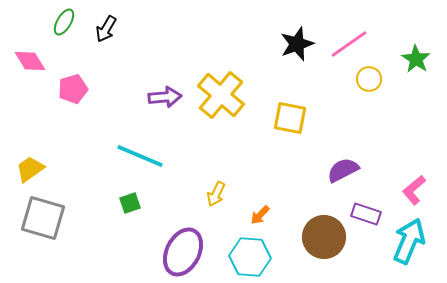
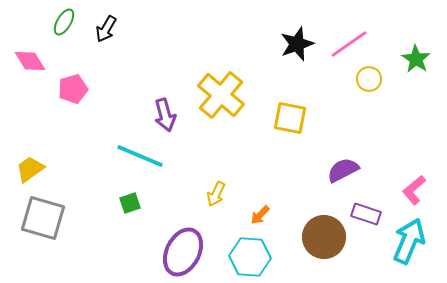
purple arrow: moved 18 px down; rotated 80 degrees clockwise
